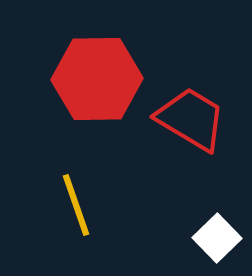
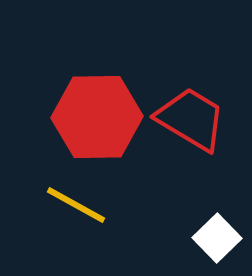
red hexagon: moved 38 px down
yellow line: rotated 42 degrees counterclockwise
